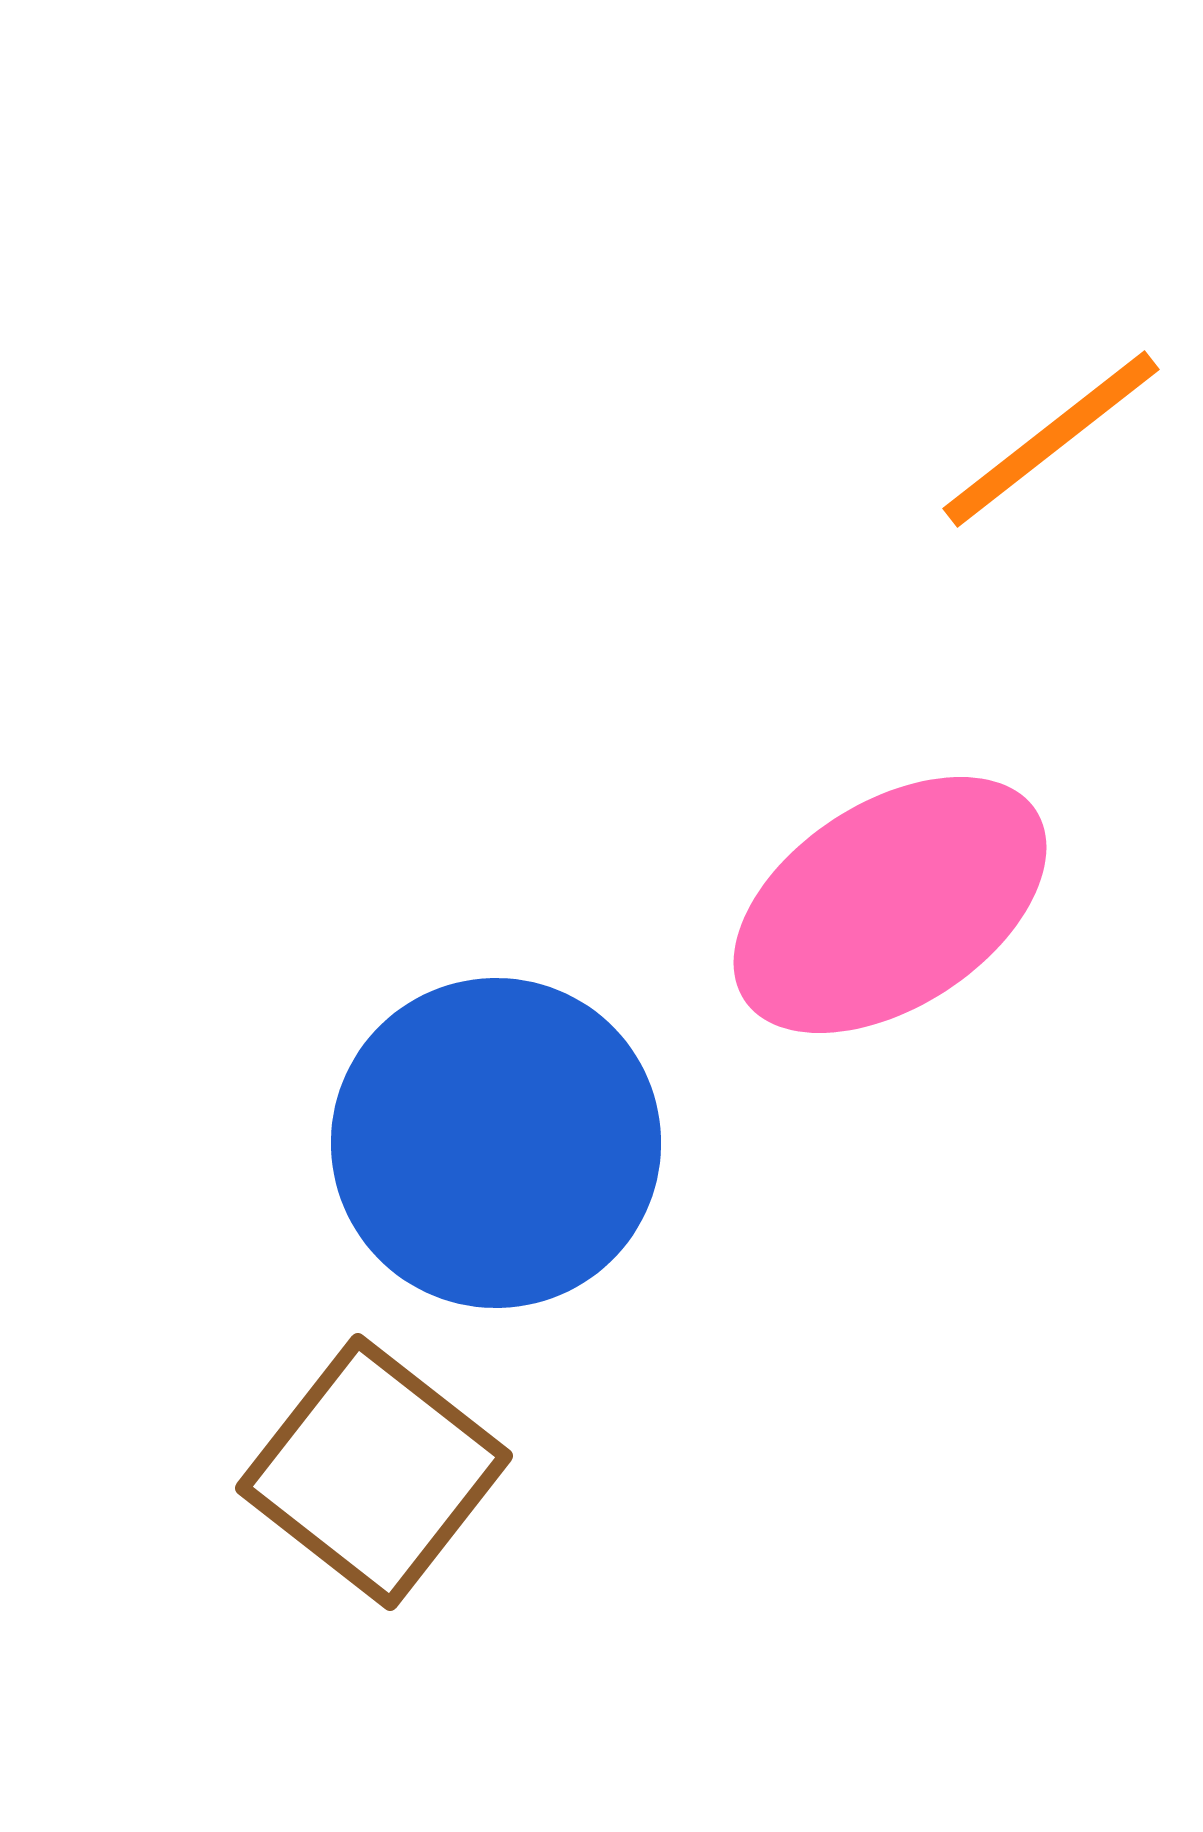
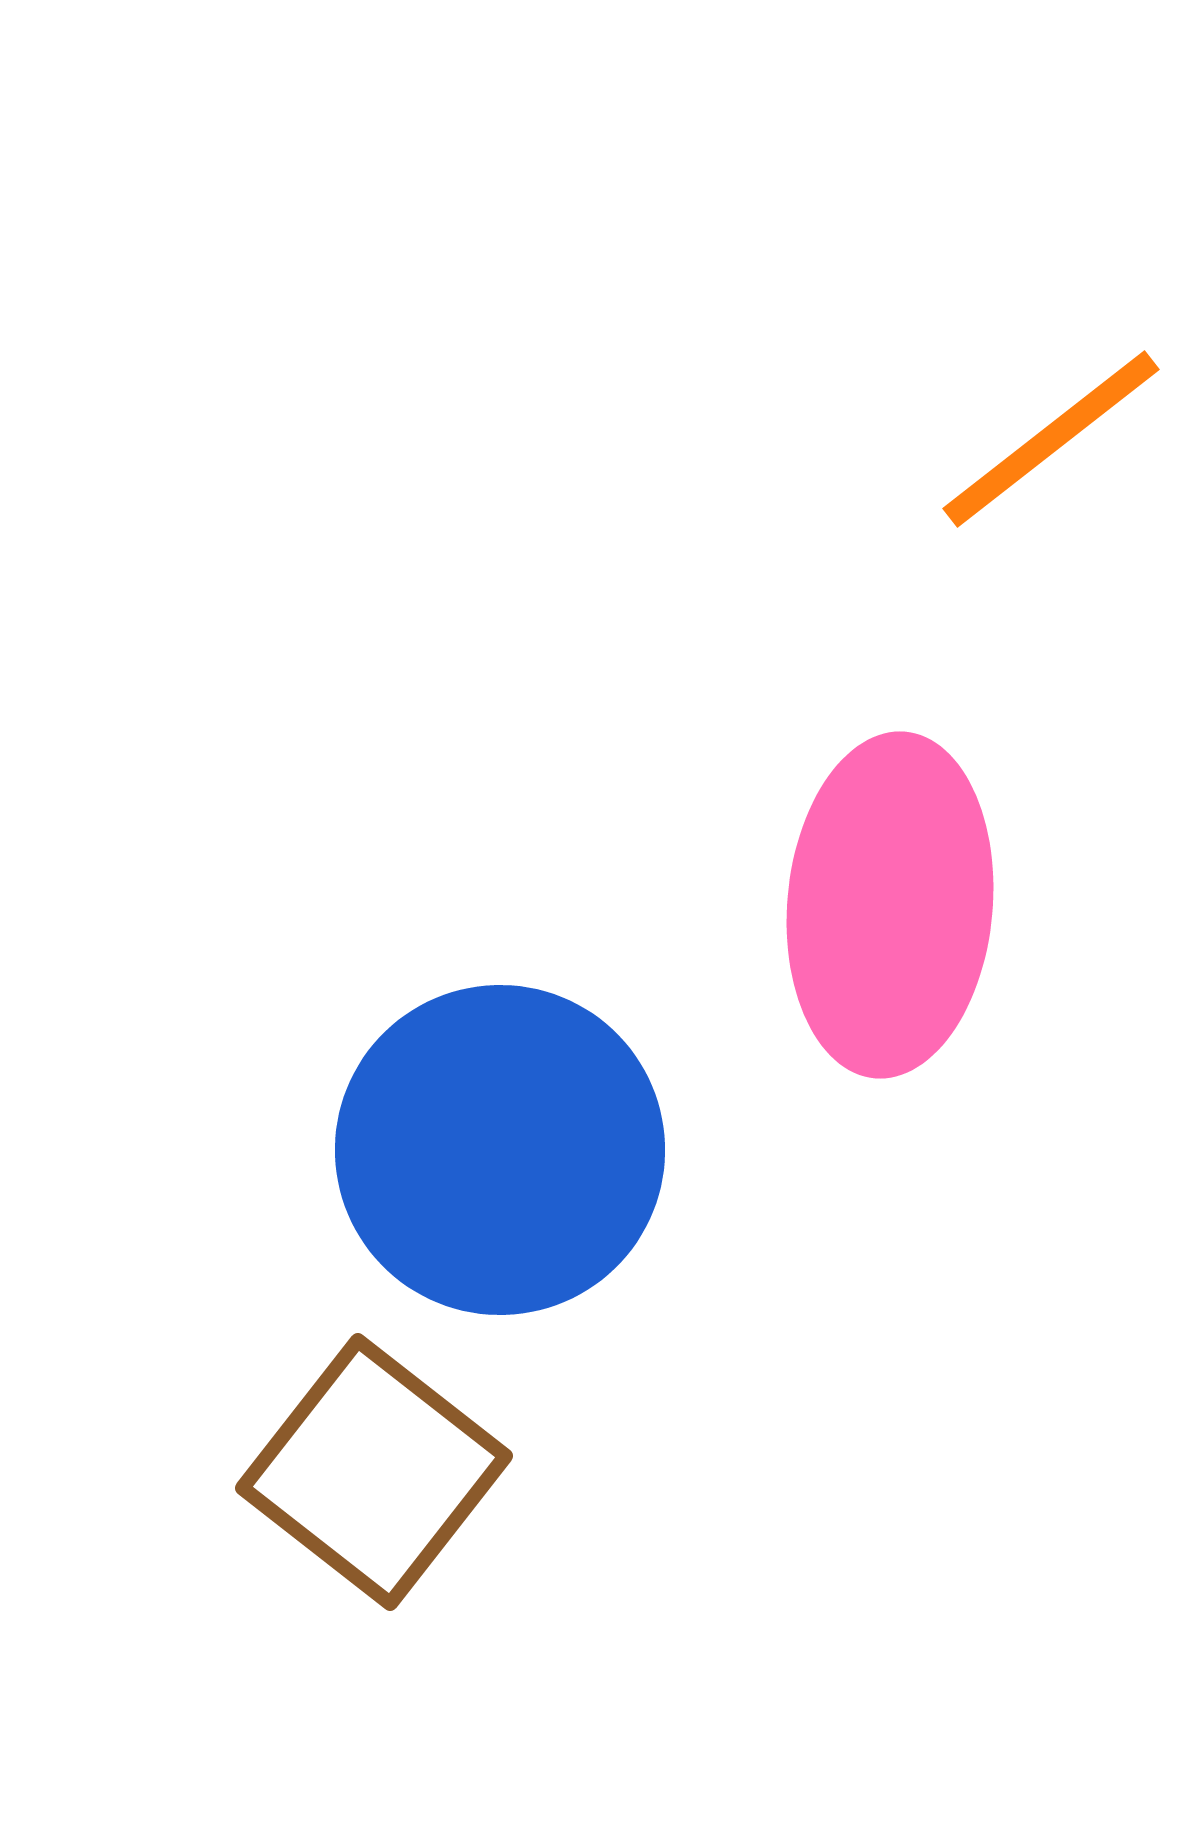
pink ellipse: rotated 52 degrees counterclockwise
blue circle: moved 4 px right, 7 px down
